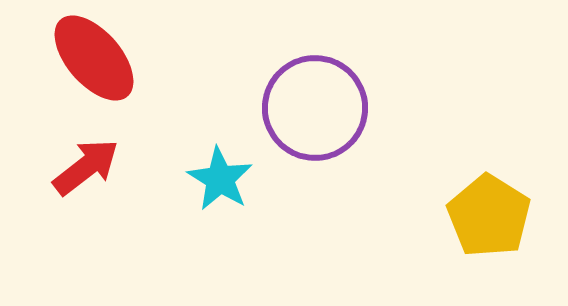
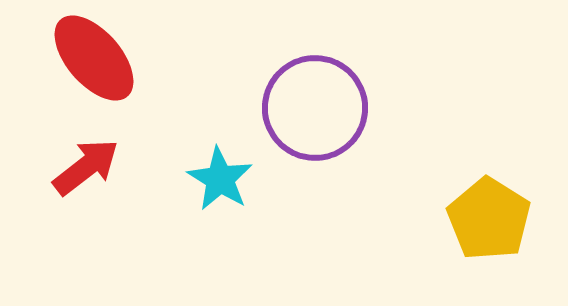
yellow pentagon: moved 3 px down
